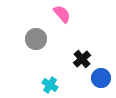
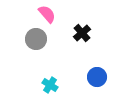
pink semicircle: moved 15 px left
black cross: moved 26 px up
blue circle: moved 4 px left, 1 px up
